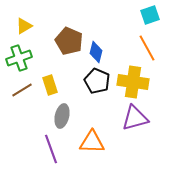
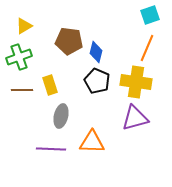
brown pentagon: rotated 16 degrees counterclockwise
orange line: rotated 52 degrees clockwise
green cross: moved 1 px up
yellow cross: moved 3 px right
brown line: rotated 30 degrees clockwise
gray ellipse: moved 1 px left
purple line: rotated 68 degrees counterclockwise
